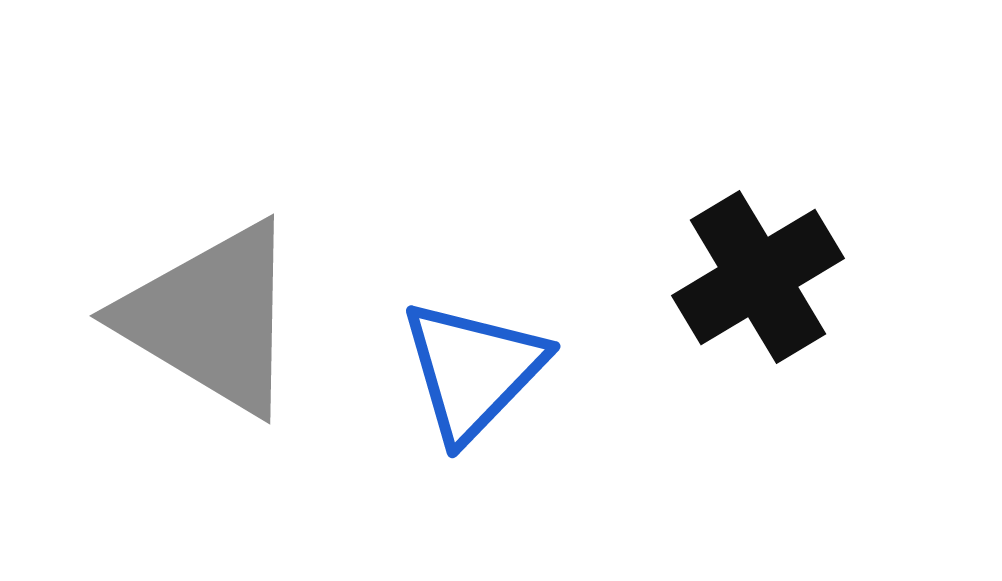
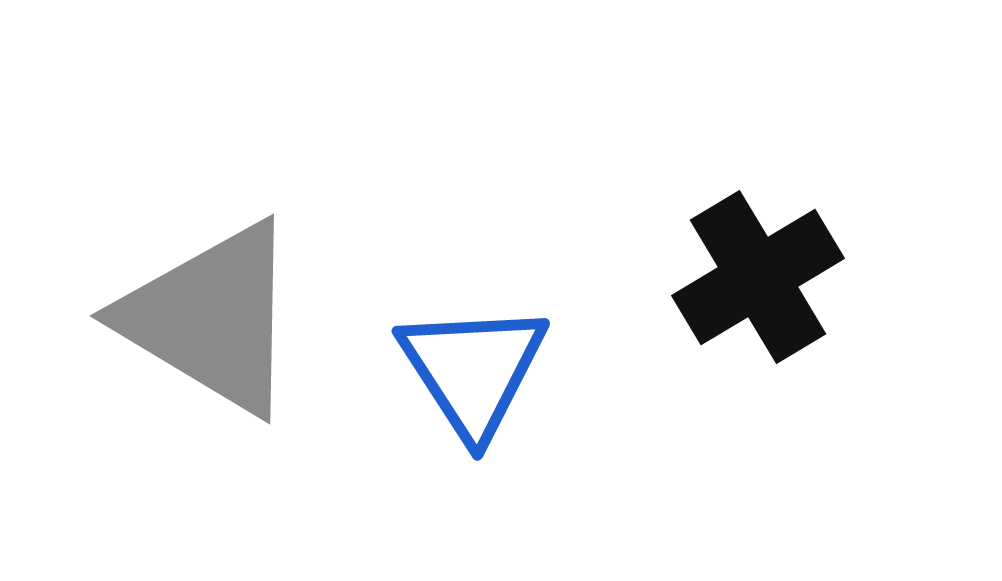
blue triangle: rotated 17 degrees counterclockwise
